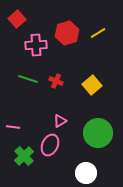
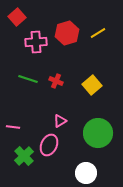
red square: moved 2 px up
pink cross: moved 3 px up
pink ellipse: moved 1 px left
